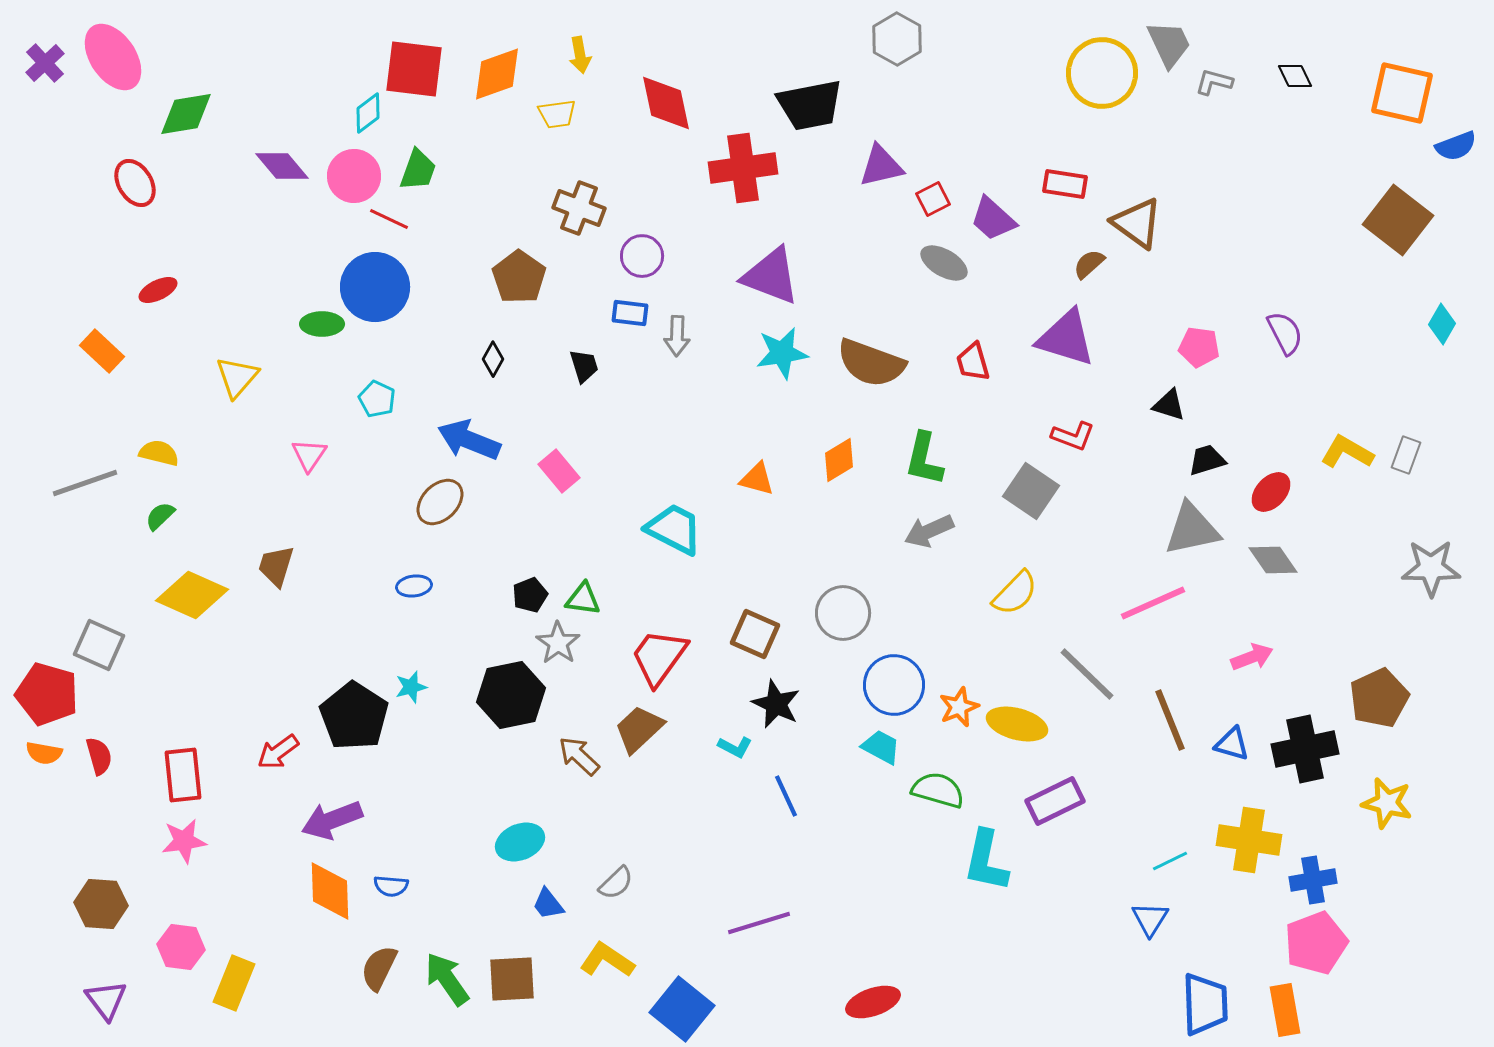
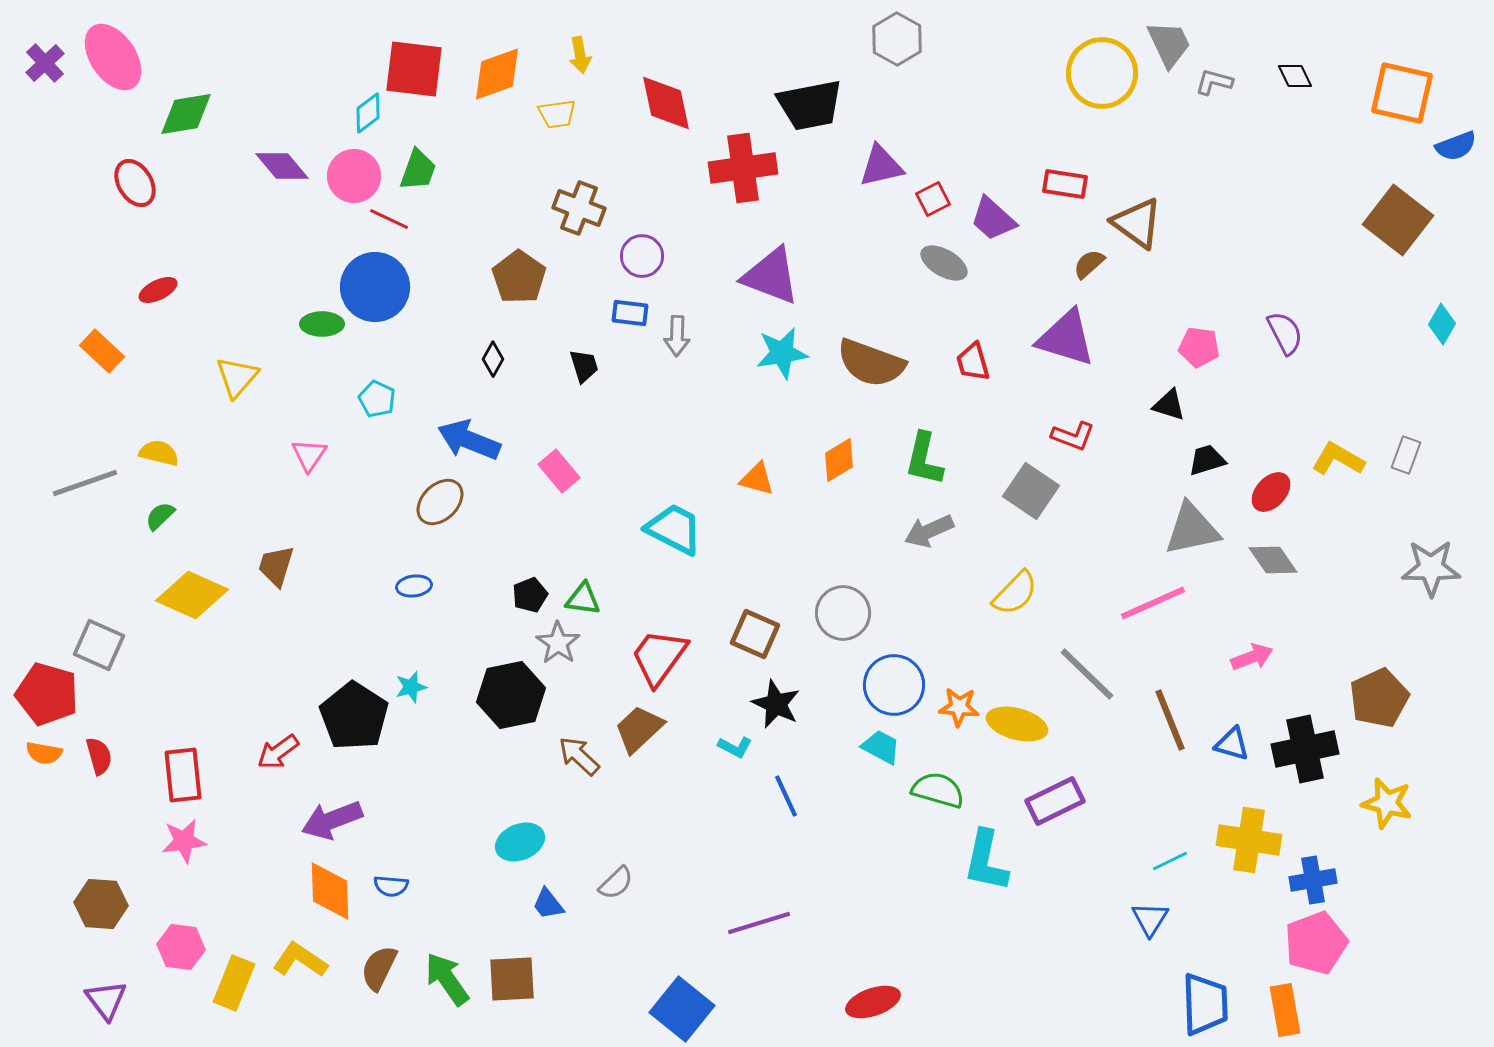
yellow L-shape at (1347, 452): moved 9 px left, 7 px down
orange star at (959, 707): rotated 27 degrees clockwise
yellow L-shape at (607, 960): moved 307 px left
